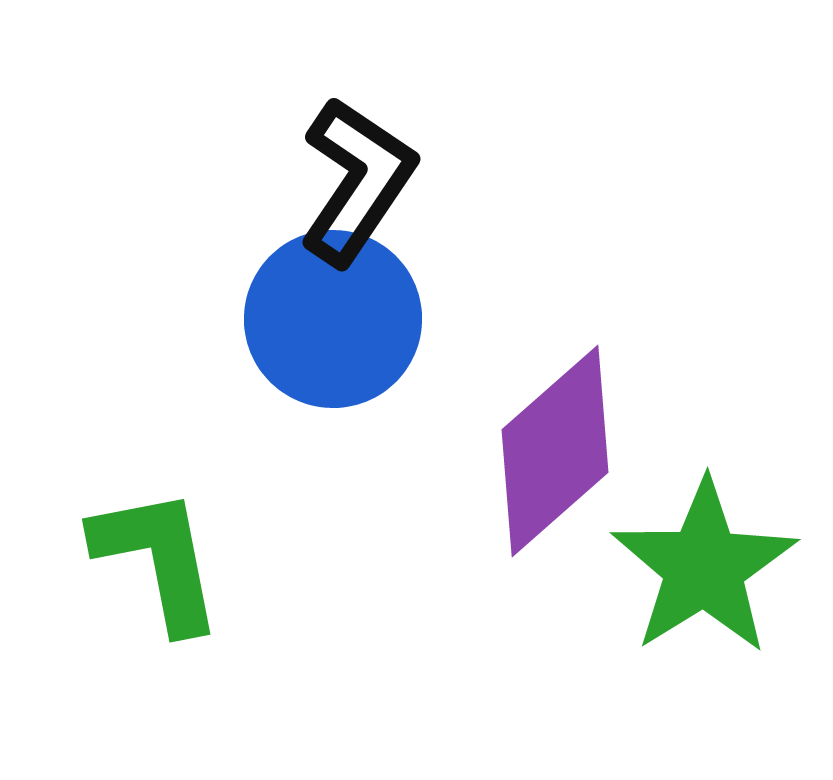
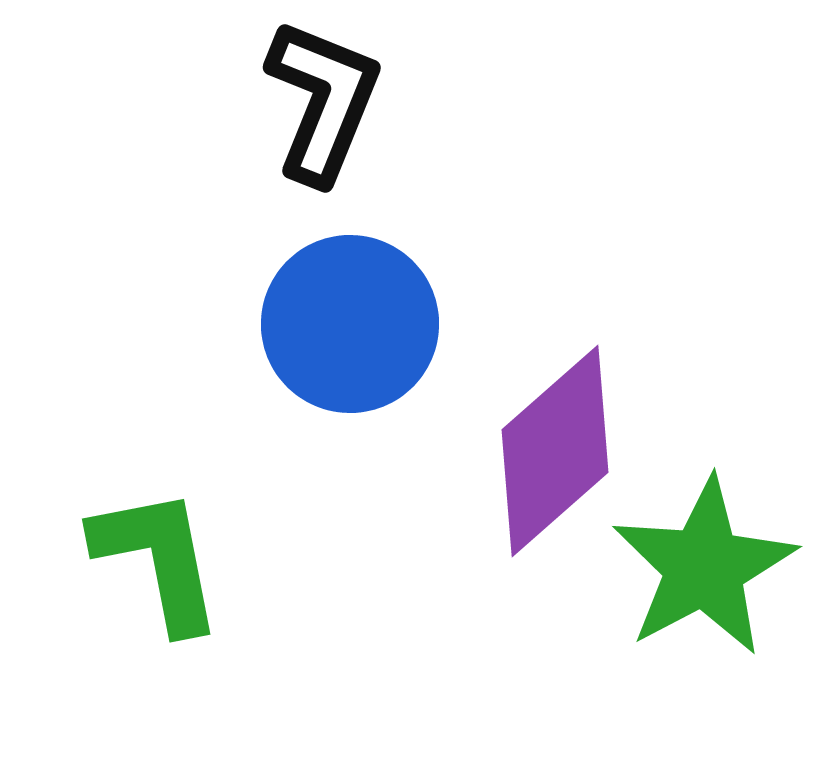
black L-shape: moved 34 px left, 80 px up; rotated 12 degrees counterclockwise
blue circle: moved 17 px right, 5 px down
green star: rotated 4 degrees clockwise
